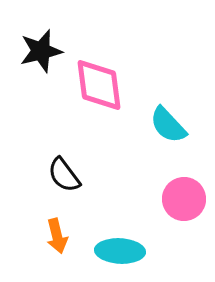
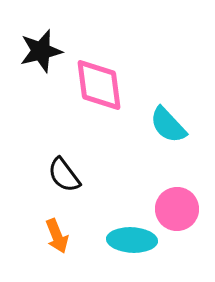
pink circle: moved 7 px left, 10 px down
orange arrow: rotated 8 degrees counterclockwise
cyan ellipse: moved 12 px right, 11 px up
